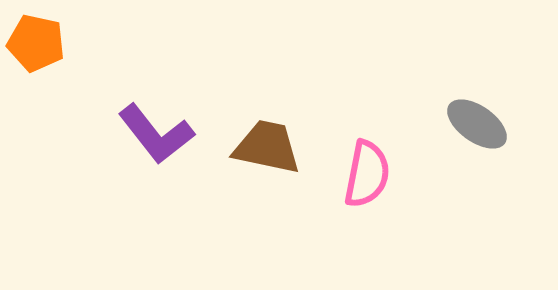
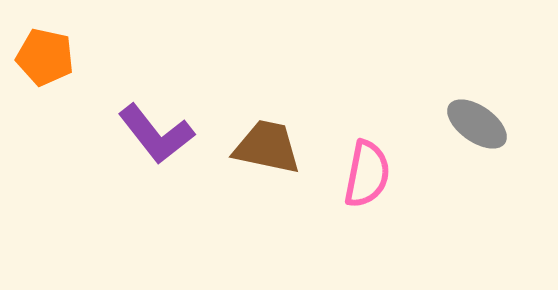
orange pentagon: moved 9 px right, 14 px down
